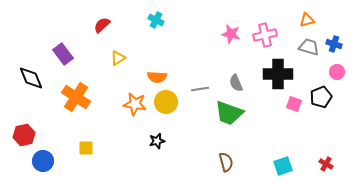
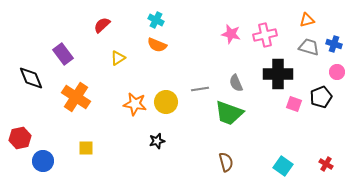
orange semicircle: moved 32 px up; rotated 18 degrees clockwise
red hexagon: moved 4 px left, 3 px down
cyan square: rotated 36 degrees counterclockwise
